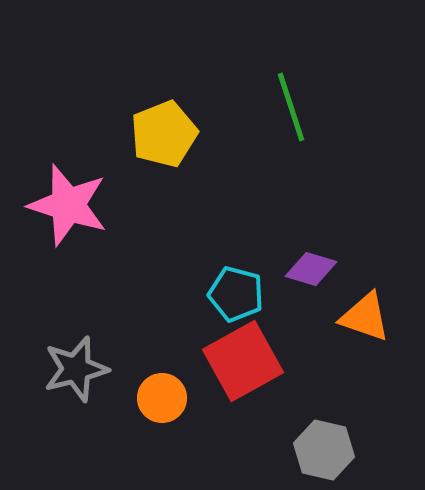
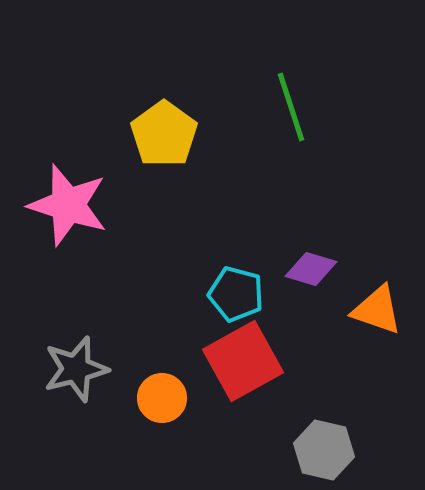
yellow pentagon: rotated 14 degrees counterclockwise
orange triangle: moved 12 px right, 7 px up
